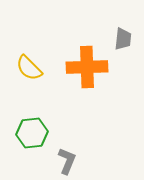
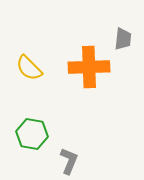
orange cross: moved 2 px right
green hexagon: moved 1 px down; rotated 16 degrees clockwise
gray L-shape: moved 2 px right
